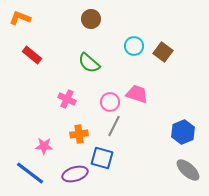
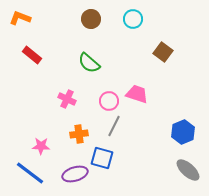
cyan circle: moved 1 px left, 27 px up
pink circle: moved 1 px left, 1 px up
pink star: moved 3 px left
